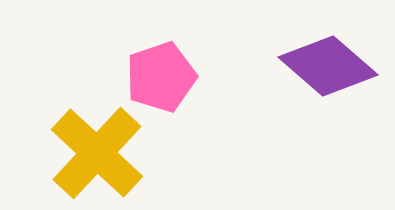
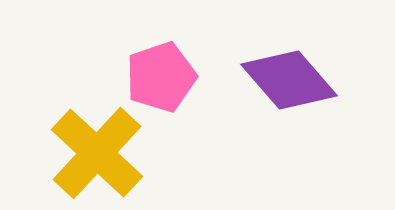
purple diamond: moved 39 px left, 14 px down; rotated 8 degrees clockwise
